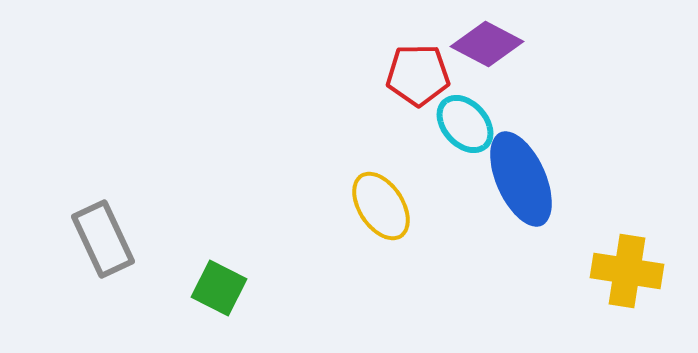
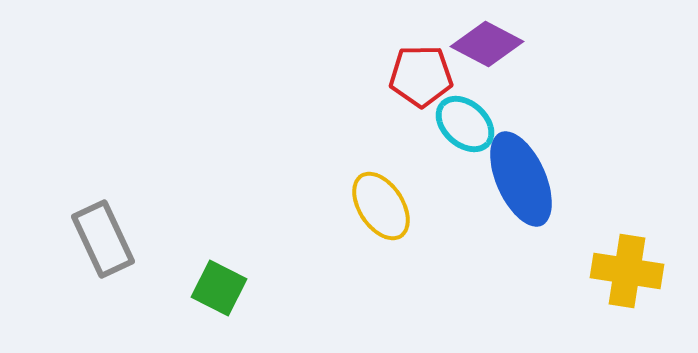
red pentagon: moved 3 px right, 1 px down
cyan ellipse: rotated 6 degrees counterclockwise
